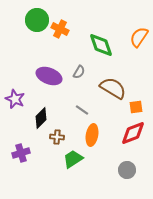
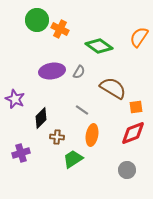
green diamond: moved 2 px left, 1 px down; rotated 36 degrees counterclockwise
purple ellipse: moved 3 px right, 5 px up; rotated 30 degrees counterclockwise
